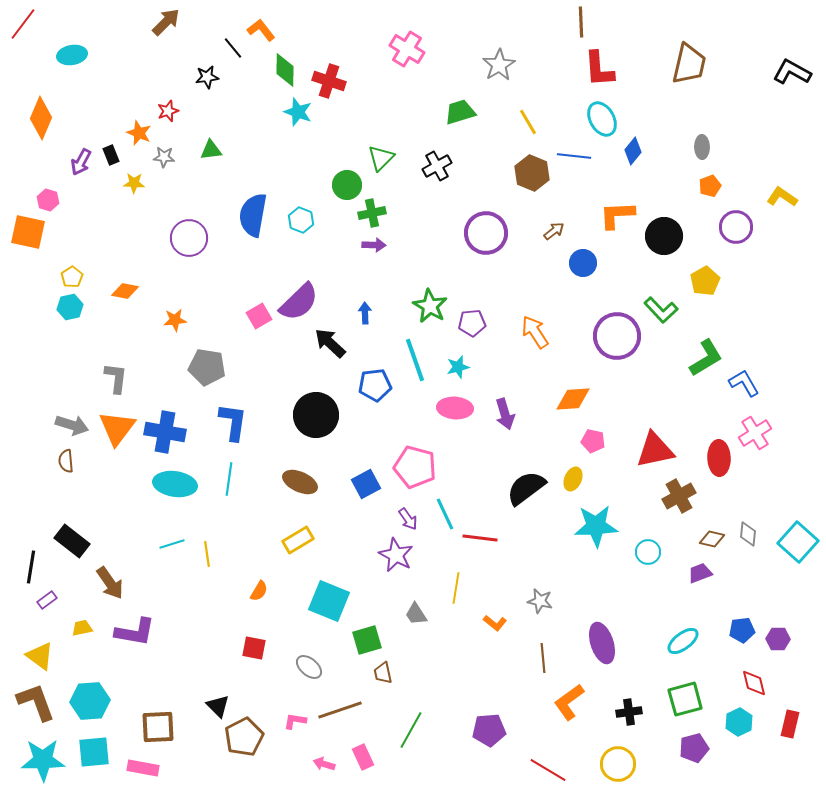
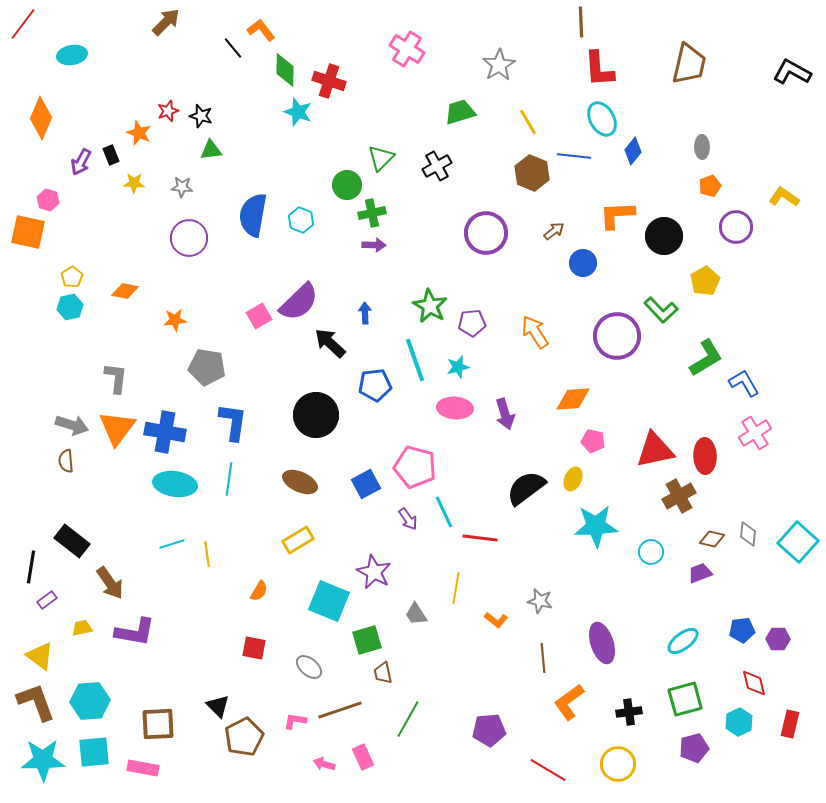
black star at (207, 77): moved 6 px left, 39 px down; rotated 25 degrees clockwise
gray star at (164, 157): moved 18 px right, 30 px down
yellow L-shape at (782, 197): moved 2 px right
red ellipse at (719, 458): moved 14 px left, 2 px up
cyan line at (445, 514): moved 1 px left, 2 px up
cyan circle at (648, 552): moved 3 px right
purple star at (396, 555): moved 22 px left, 17 px down
orange L-shape at (495, 623): moved 1 px right, 3 px up
brown square at (158, 727): moved 3 px up
green line at (411, 730): moved 3 px left, 11 px up
